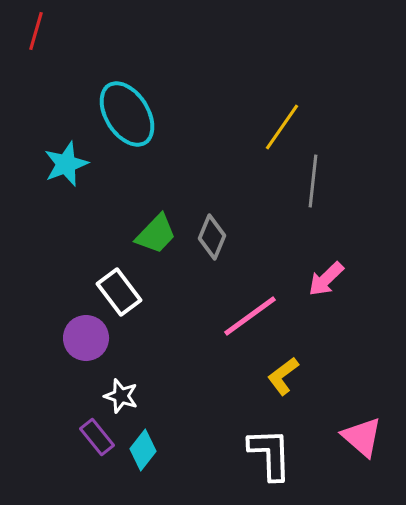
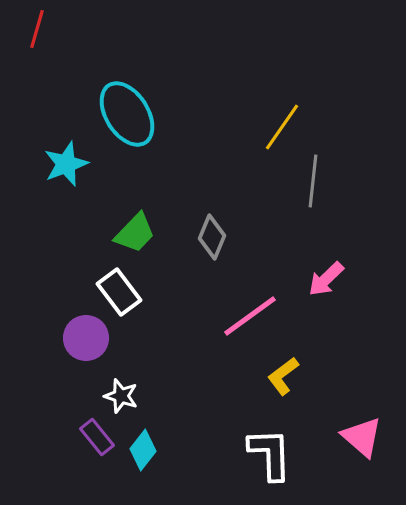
red line: moved 1 px right, 2 px up
green trapezoid: moved 21 px left, 1 px up
